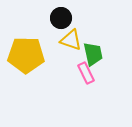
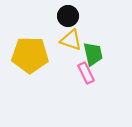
black circle: moved 7 px right, 2 px up
yellow pentagon: moved 4 px right
